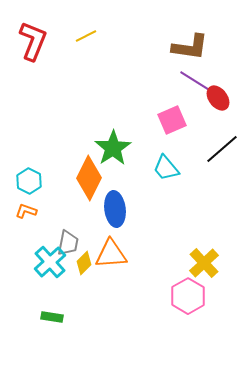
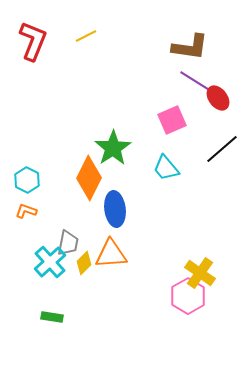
cyan hexagon: moved 2 px left, 1 px up
yellow cross: moved 4 px left, 10 px down; rotated 12 degrees counterclockwise
